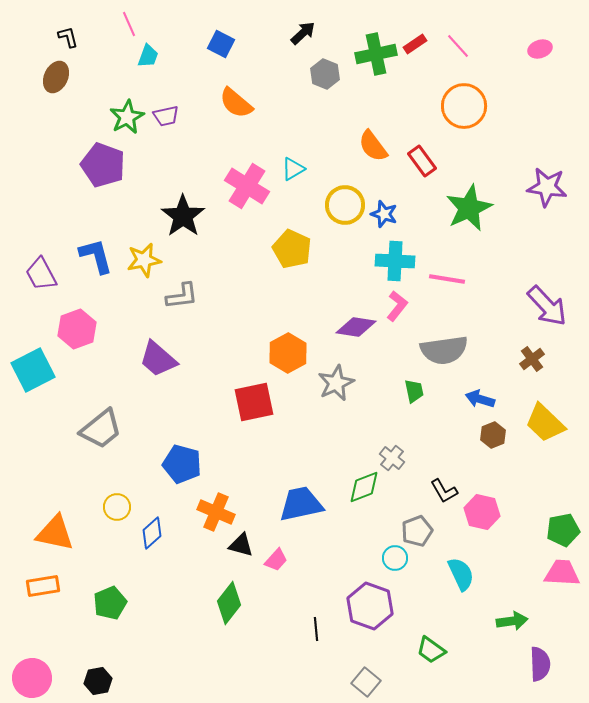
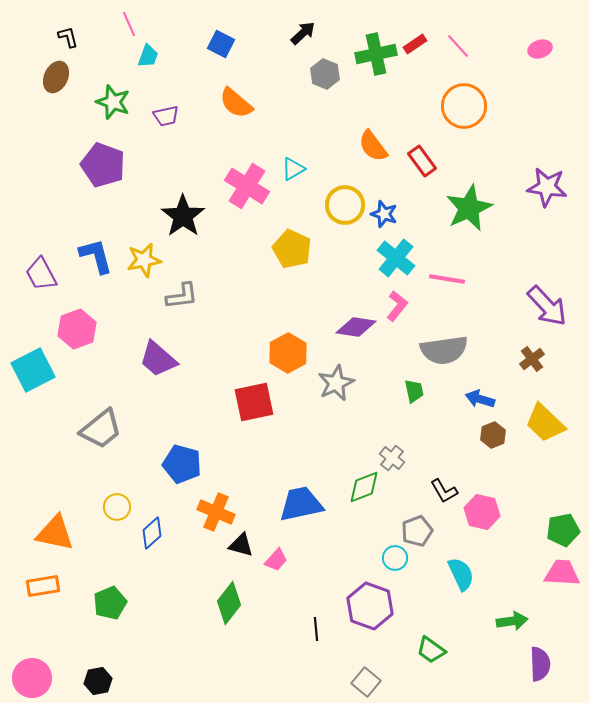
green star at (127, 117): moved 14 px left, 15 px up; rotated 24 degrees counterclockwise
cyan cross at (395, 261): moved 1 px right, 3 px up; rotated 36 degrees clockwise
